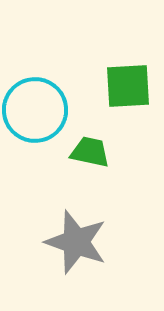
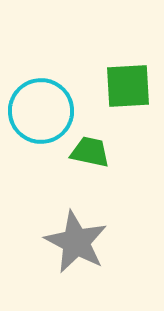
cyan circle: moved 6 px right, 1 px down
gray star: rotated 8 degrees clockwise
